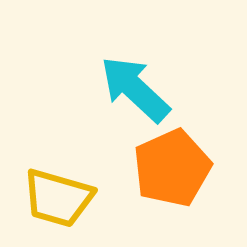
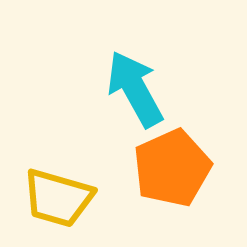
cyan arrow: rotated 18 degrees clockwise
